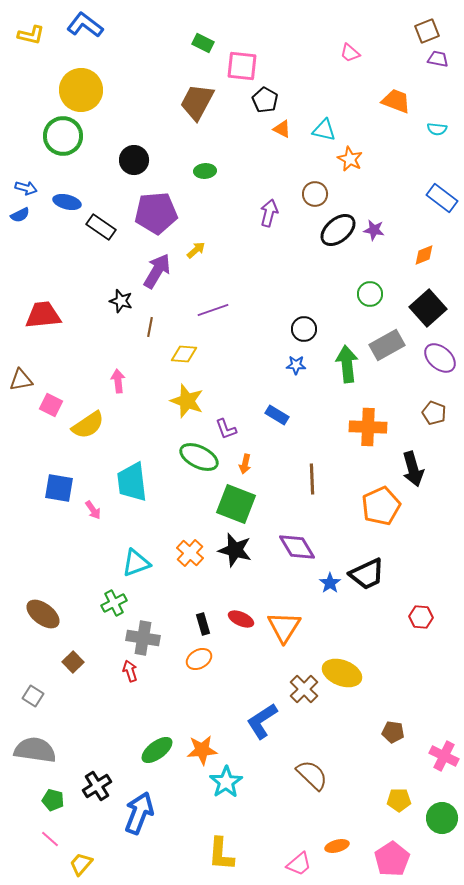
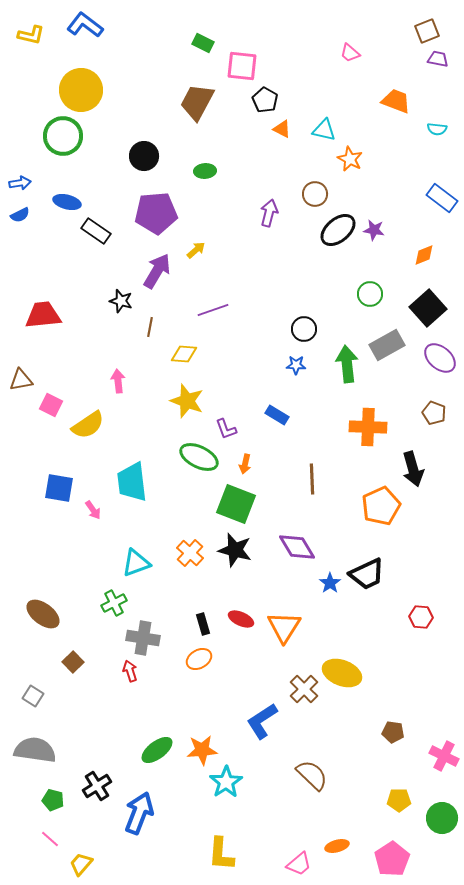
black circle at (134, 160): moved 10 px right, 4 px up
blue arrow at (26, 188): moved 6 px left, 5 px up; rotated 25 degrees counterclockwise
black rectangle at (101, 227): moved 5 px left, 4 px down
